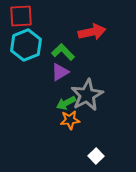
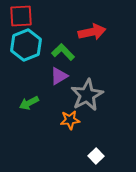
purple triangle: moved 1 px left, 4 px down
green arrow: moved 37 px left
